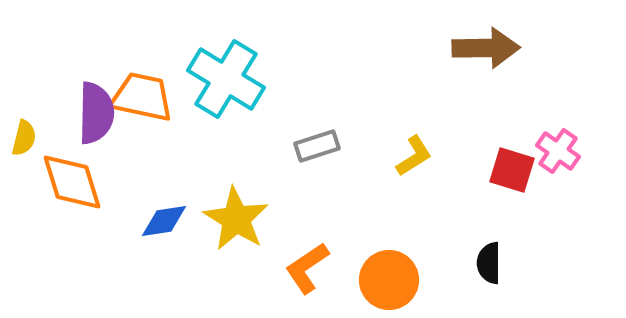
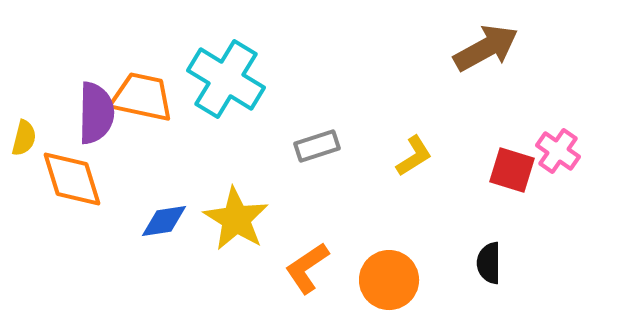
brown arrow: rotated 28 degrees counterclockwise
orange diamond: moved 3 px up
